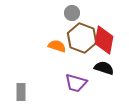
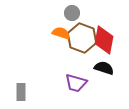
orange semicircle: moved 4 px right, 13 px up
